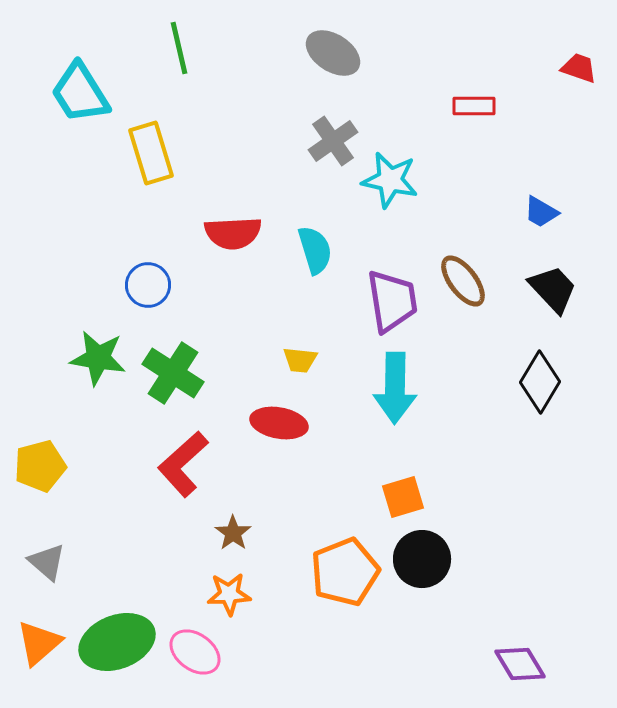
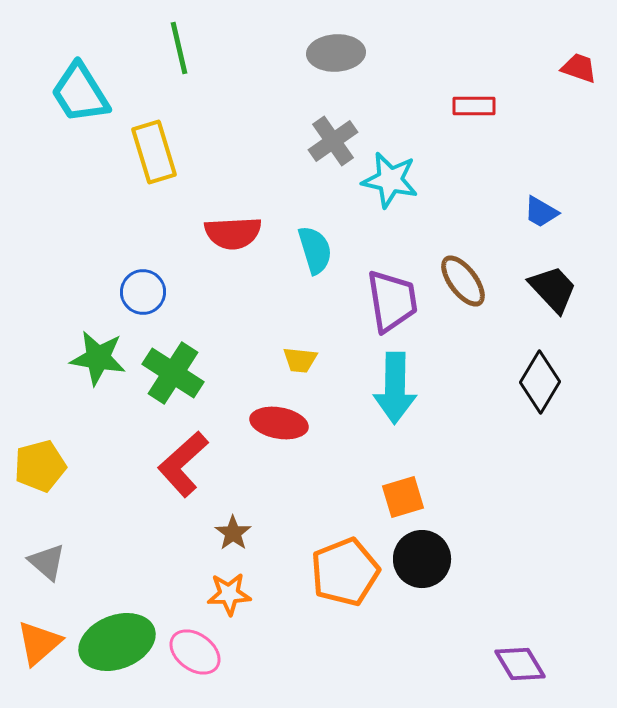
gray ellipse: moved 3 px right; rotated 36 degrees counterclockwise
yellow rectangle: moved 3 px right, 1 px up
blue circle: moved 5 px left, 7 px down
